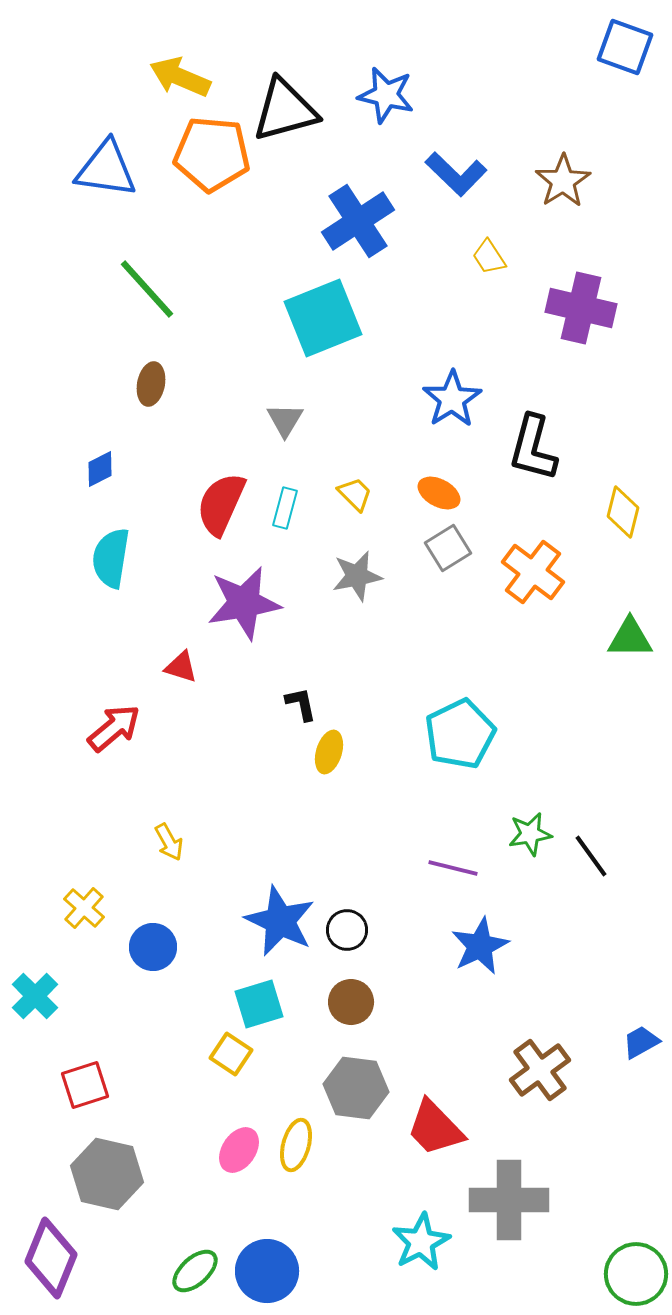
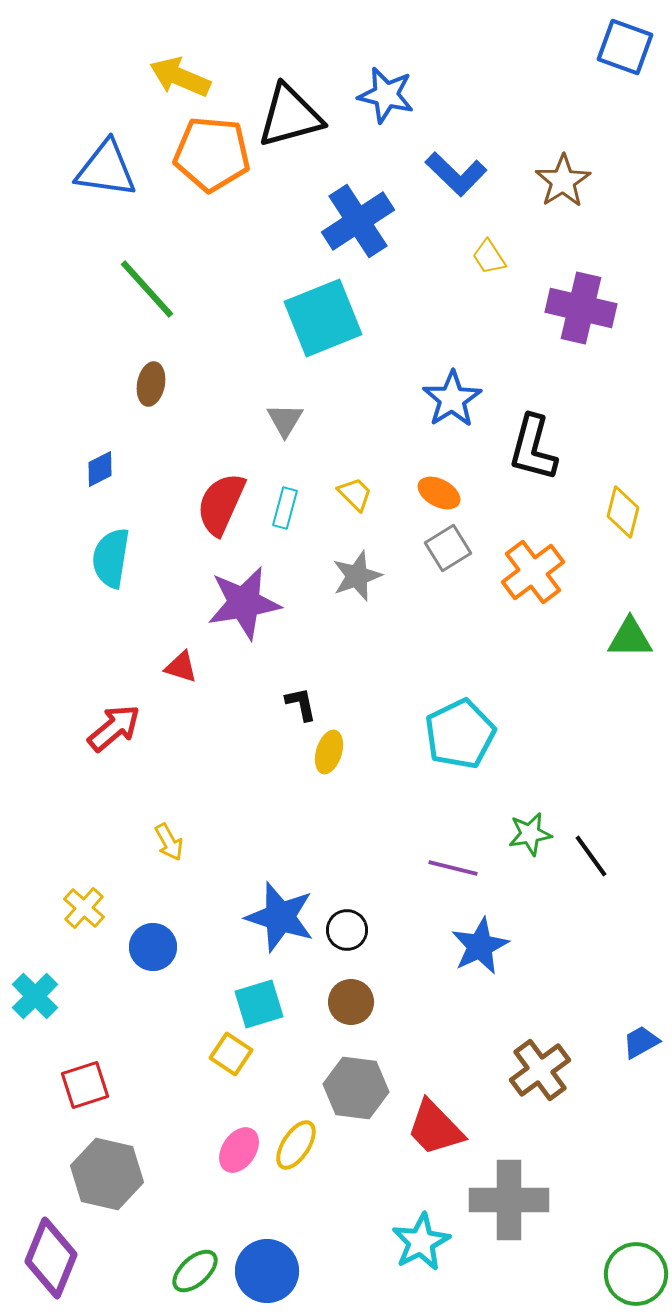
black triangle at (285, 110): moved 5 px right, 6 px down
orange cross at (533, 572): rotated 16 degrees clockwise
gray star at (357, 576): rotated 9 degrees counterclockwise
blue star at (280, 921): moved 4 px up; rotated 8 degrees counterclockwise
yellow ellipse at (296, 1145): rotated 18 degrees clockwise
